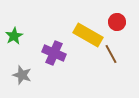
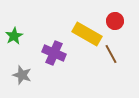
red circle: moved 2 px left, 1 px up
yellow rectangle: moved 1 px left, 1 px up
